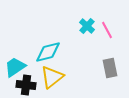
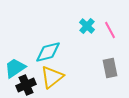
pink line: moved 3 px right
cyan trapezoid: moved 1 px down
black cross: rotated 30 degrees counterclockwise
